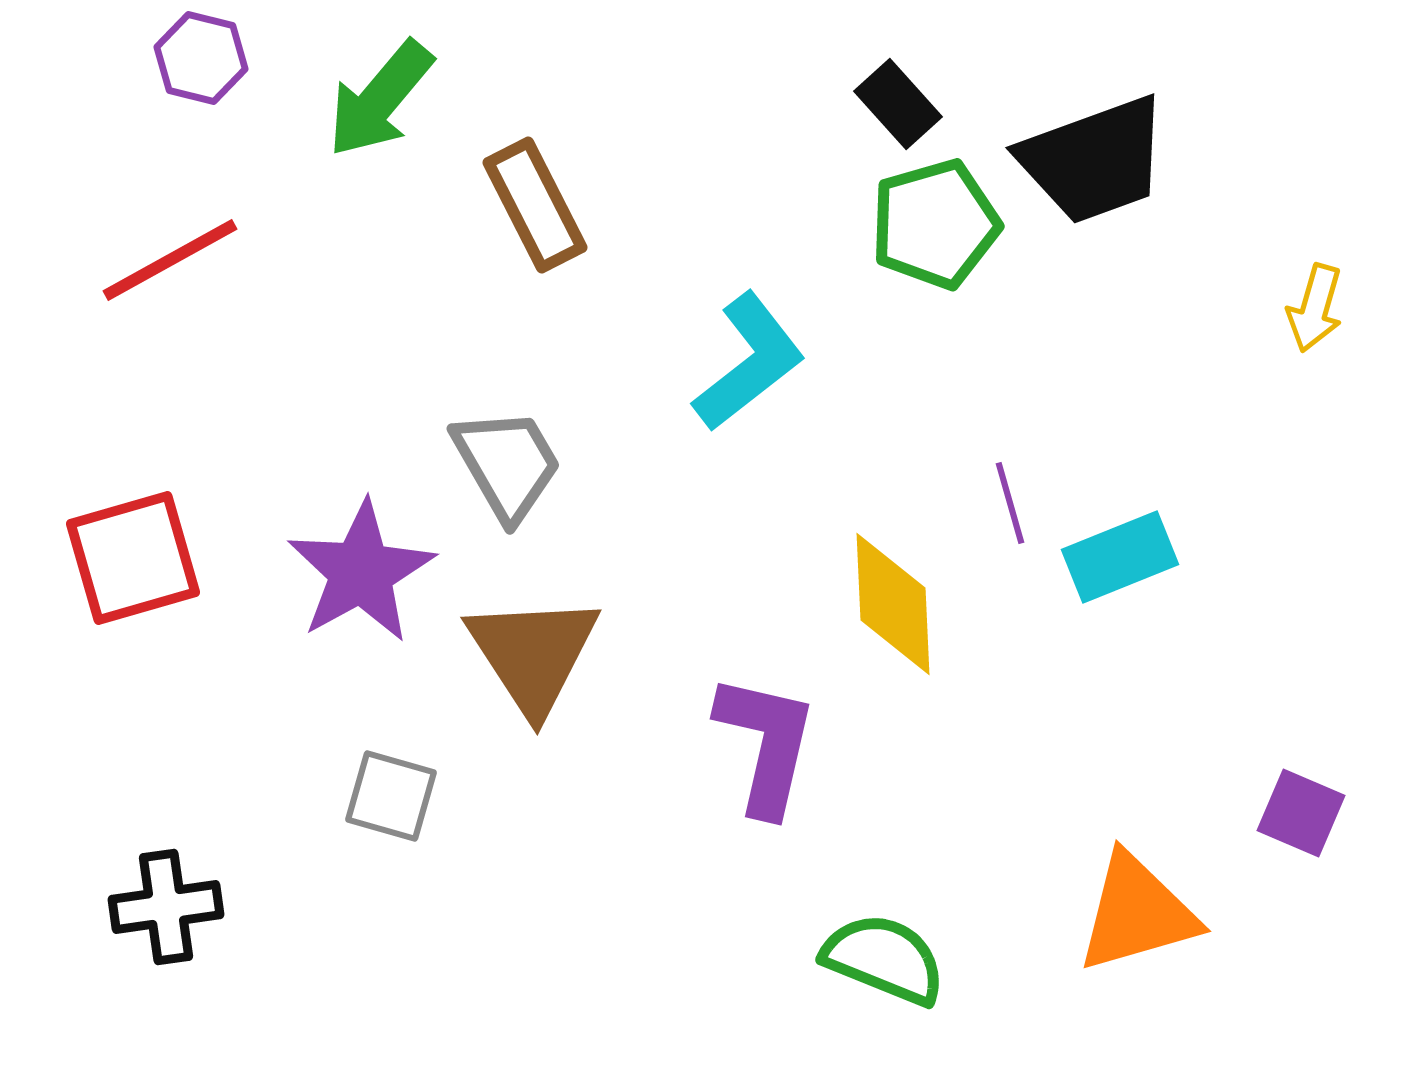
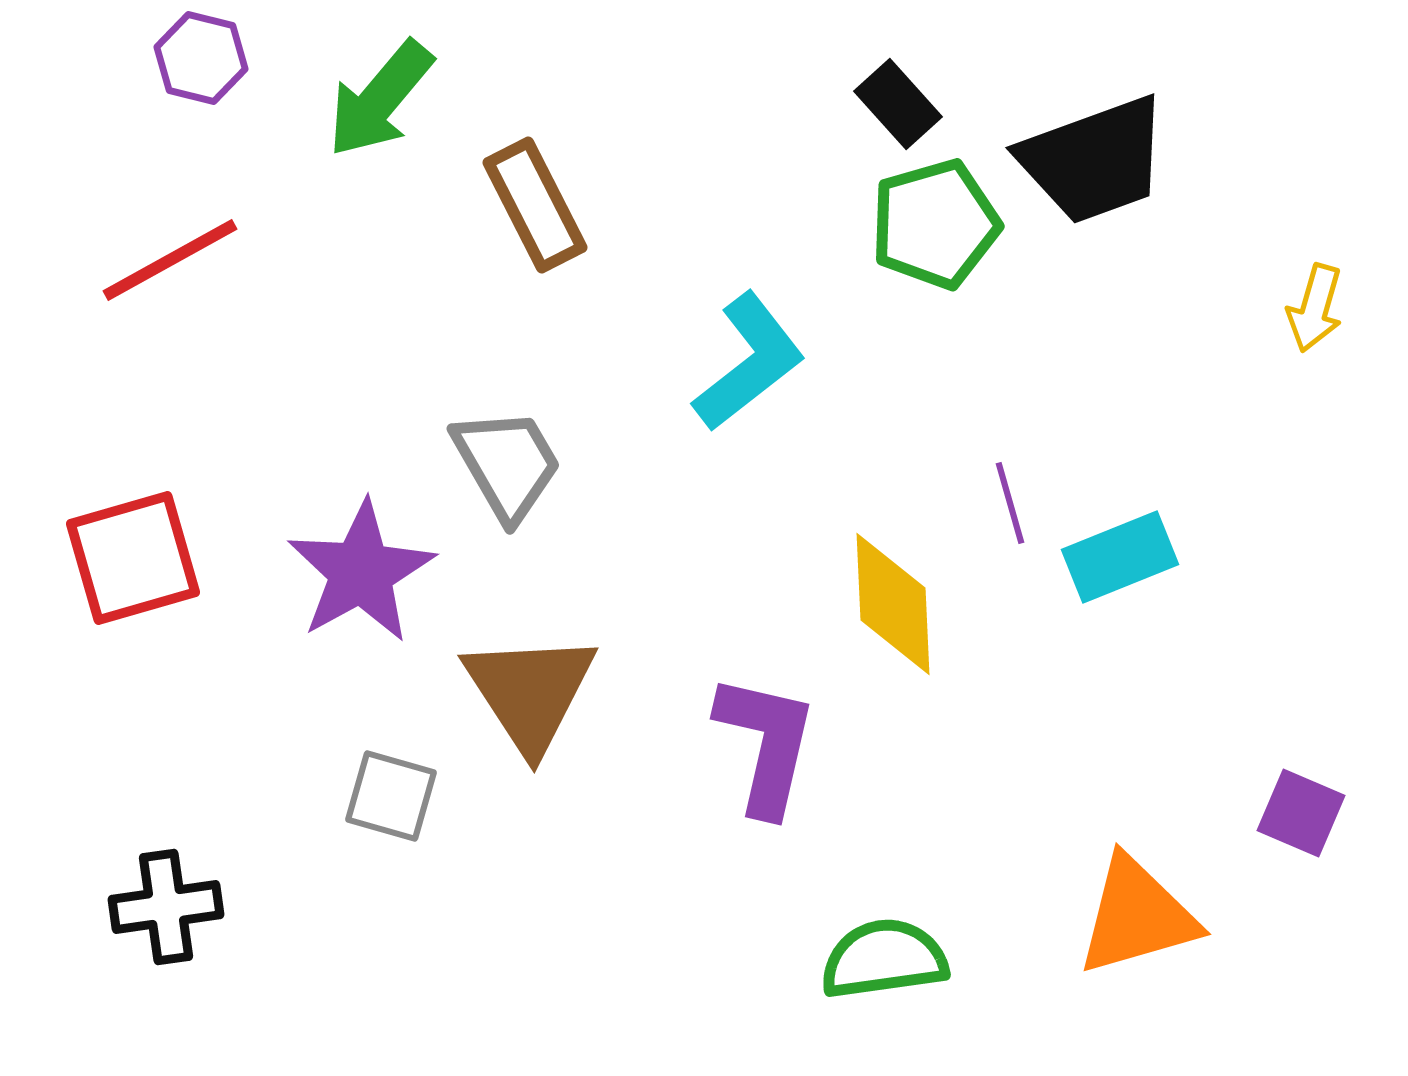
brown triangle: moved 3 px left, 38 px down
orange triangle: moved 3 px down
green semicircle: rotated 30 degrees counterclockwise
